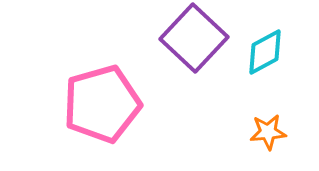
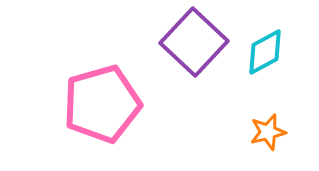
purple square: moved 4 px down
orange star: rotated 9 degrees counterclockwise
